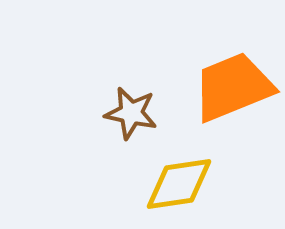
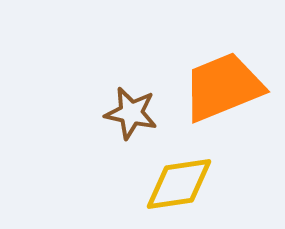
orange trapezoid: moved 10 px left
